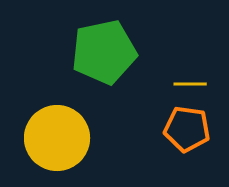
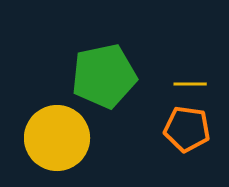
green pentagon: moved 24 px down
